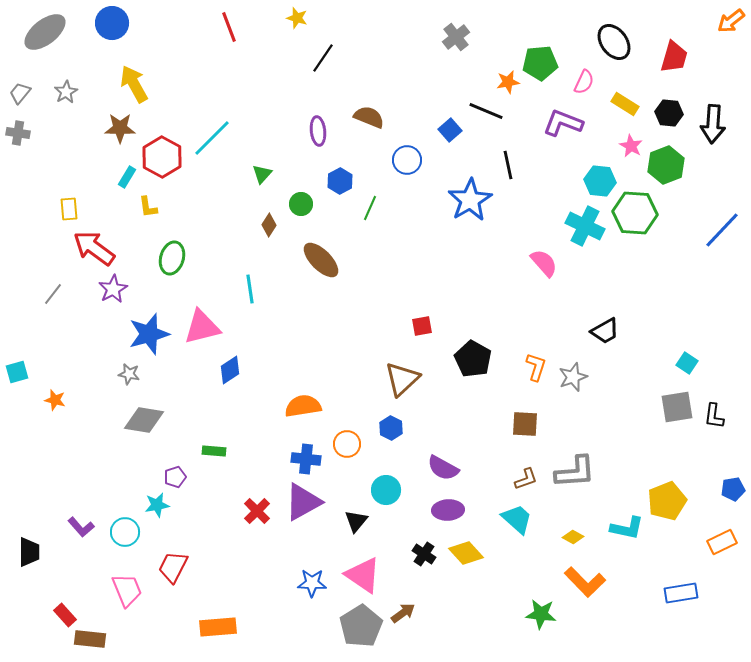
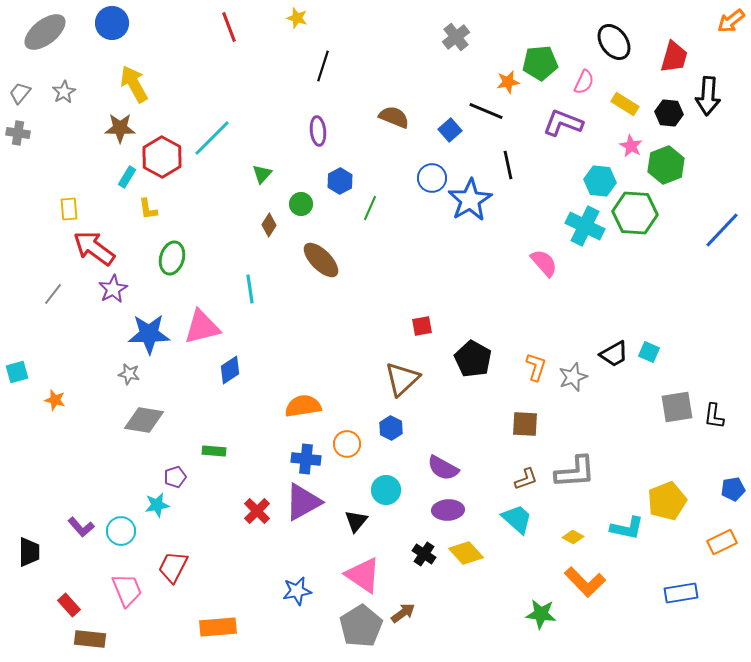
black line at (323, 58): moved 8 px down; rotated 16 degrees counterclockwise
gray star at (66, 92): moved 2 px left
brown semicircle at (369, 117): moved 25 px right
black arrow at (713, 124): moved 5 px left, 28 px up
blue circle at (407, 160): moved 25 px right, 18 px down
yellow L-shape at (148, 207): moved 2 px down
black trapezoid at (605, 331): moved 9 px right, 23 px down
blue star at (149, 334): rotated 15 degrees clockwise
cyan square at (687, 363): moved 38 px left, 11 px up; rotated 10 degrees counterclockwise
cyan circle at (125, 532): moved 4 px left, 1 px up
blue star at (312, 583): moved 15 px left, 8 px down; rotated 12 degrees counterclockwise
red rectangle at (65, 615): moved 4 px right, 10 px up
